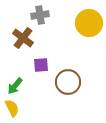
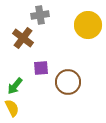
yellow circle: moved 1 px left, 2 px down
purple square: moved 3 px down
